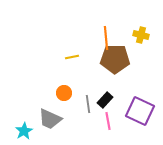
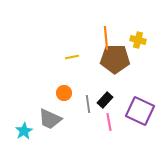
yellow cross: moved 3 px left, 5 px down
pink line: moved 1 px right, 1 px down
